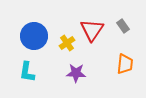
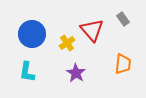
gray rectangle: moved 7 px up
red triangle: rotated 15 degrees counterclockwise
blue circle: moved 2 px left, 2 px up
orange trapezoid: moved 2 px left
purple star: rotated 30 degrees clockwise
